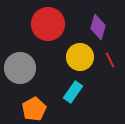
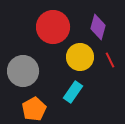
red circle: moved 5 px right, 3 px down
gray circle: moved 3 px right, 3 px down
